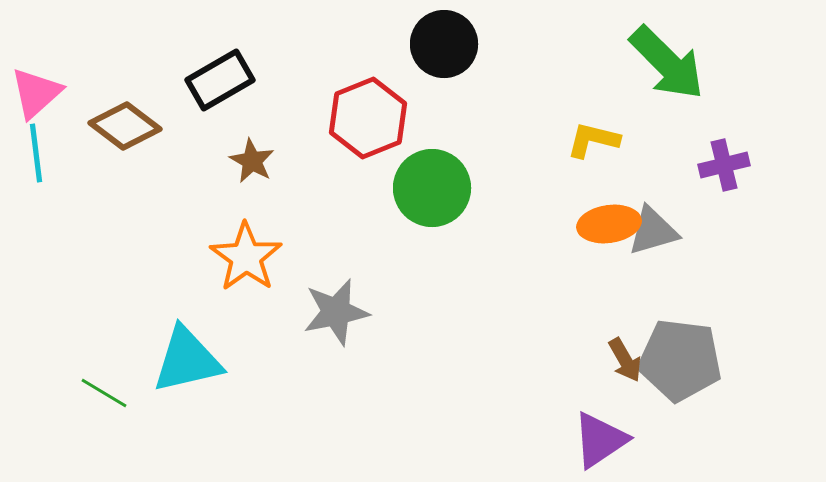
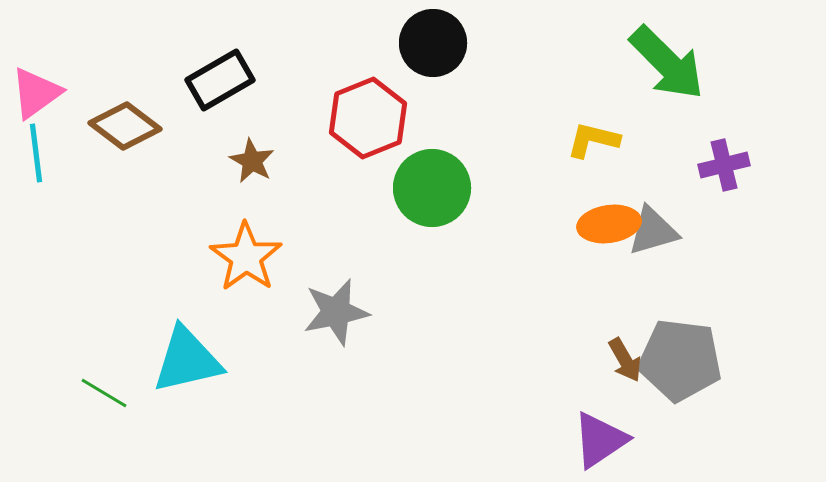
black circle: moved 11 px left, 1 px up
pink triangle: rotated 6 degrees clockwise
